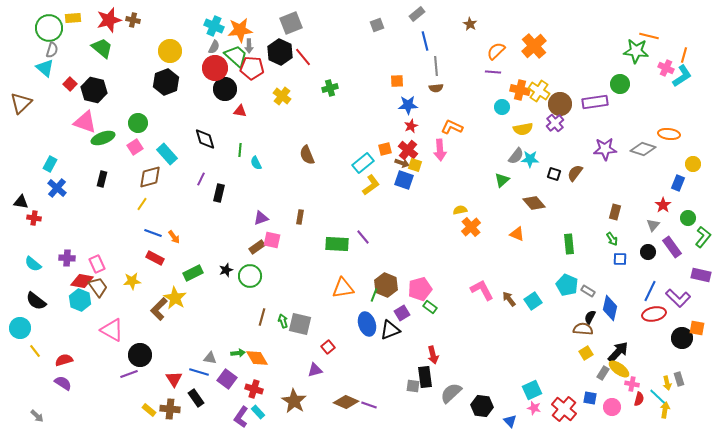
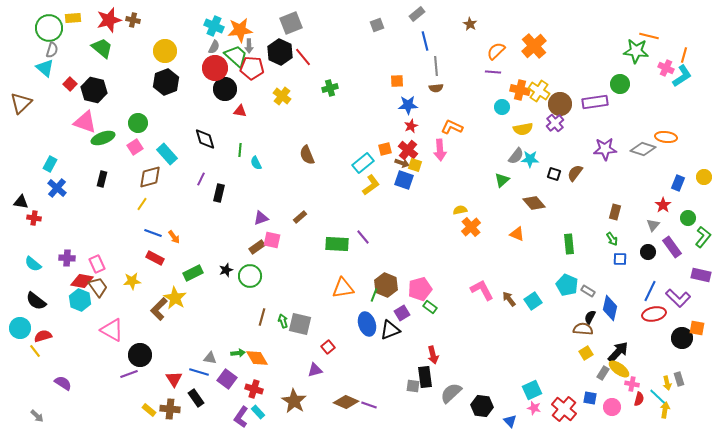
yellow circle at (170, 51): moved 5 px left
orange ellipse at (669, 134): moved 3 px left, 3 px down
yellow circle at (693, 164): moved 11 px right, 13 px down
brown rectangle at (300, 217): rotated 40 degrees clockwise
red semicircle at (64, 360): moved 21 px left, 24 px up
